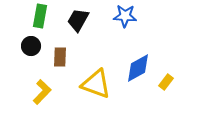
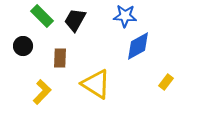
green rectangle: moved 2 px right; rotated 55 degrees counterclockwise
black trapezoid: moved 3 px left
black circle: moved 8 px left
brown rectangle: moved 1 px down
blue diamond: moved 22 px up
yellow triangle: rotated 12 degrees clockwise
